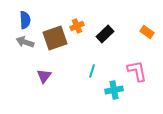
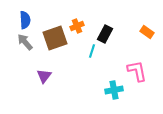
black rectangle: rotated 18 degrees counterclockwise
gray arrow: rotated 30 degrees clockwise
cyan line: moved 20 px up
